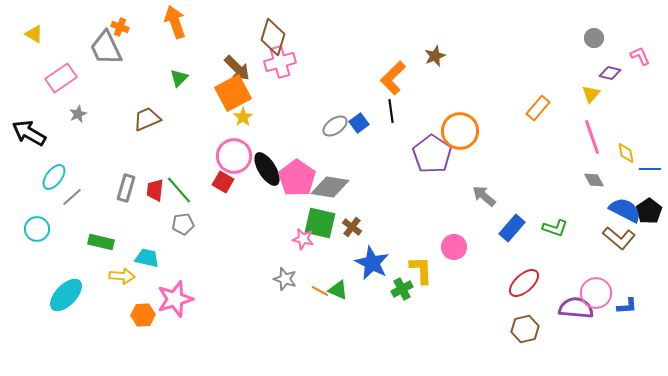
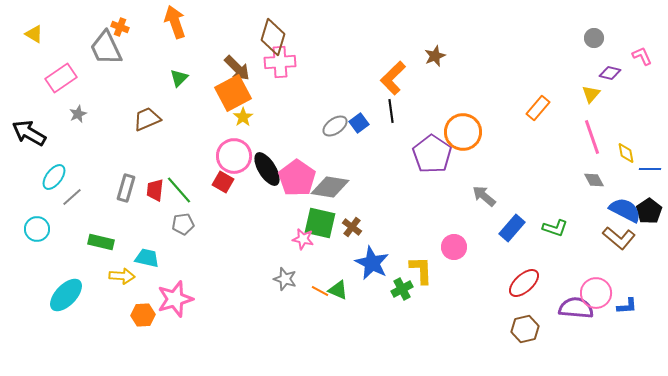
pink L-shape at (640, 56): moved 2 px right
pink cross at (280, 62): rotated 12 degrees clockwise
orange circle at (460, 131): moved 3 px right, 1 px down
